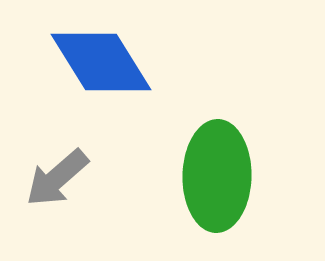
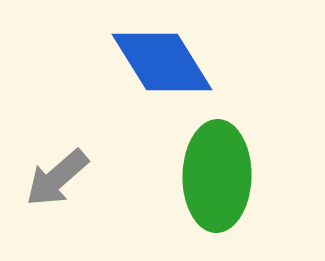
blue diamond: moved 61 px right
